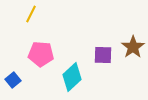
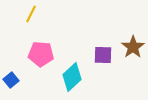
blue square: moved 2 px left
